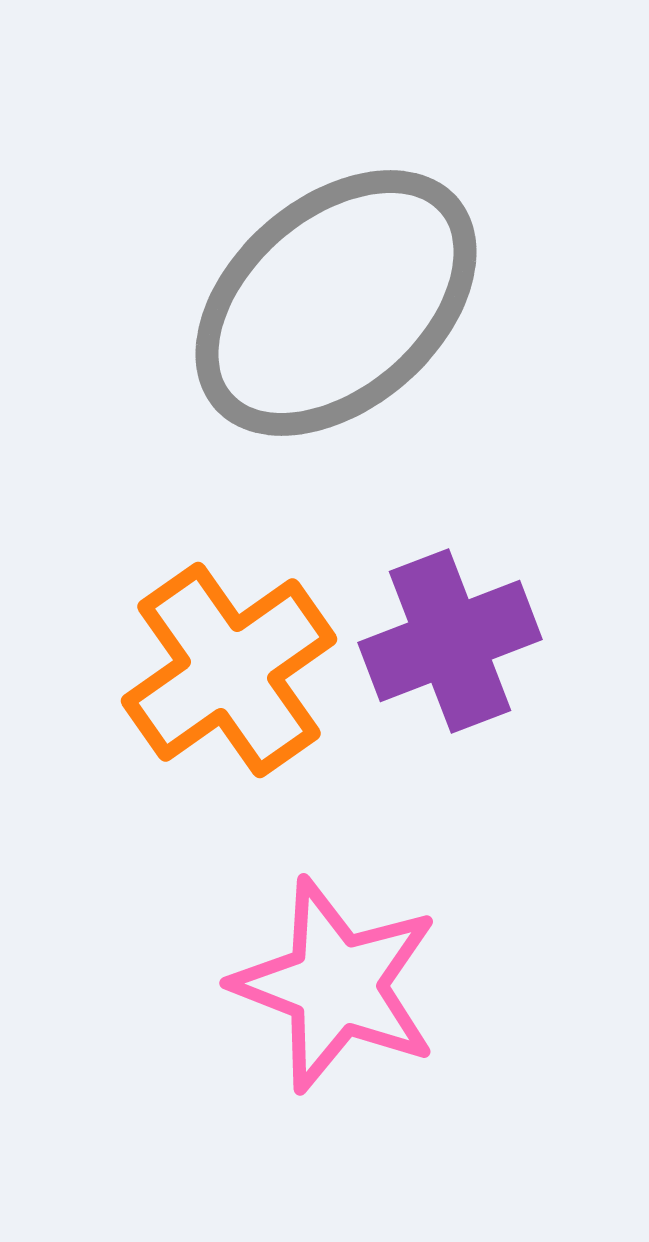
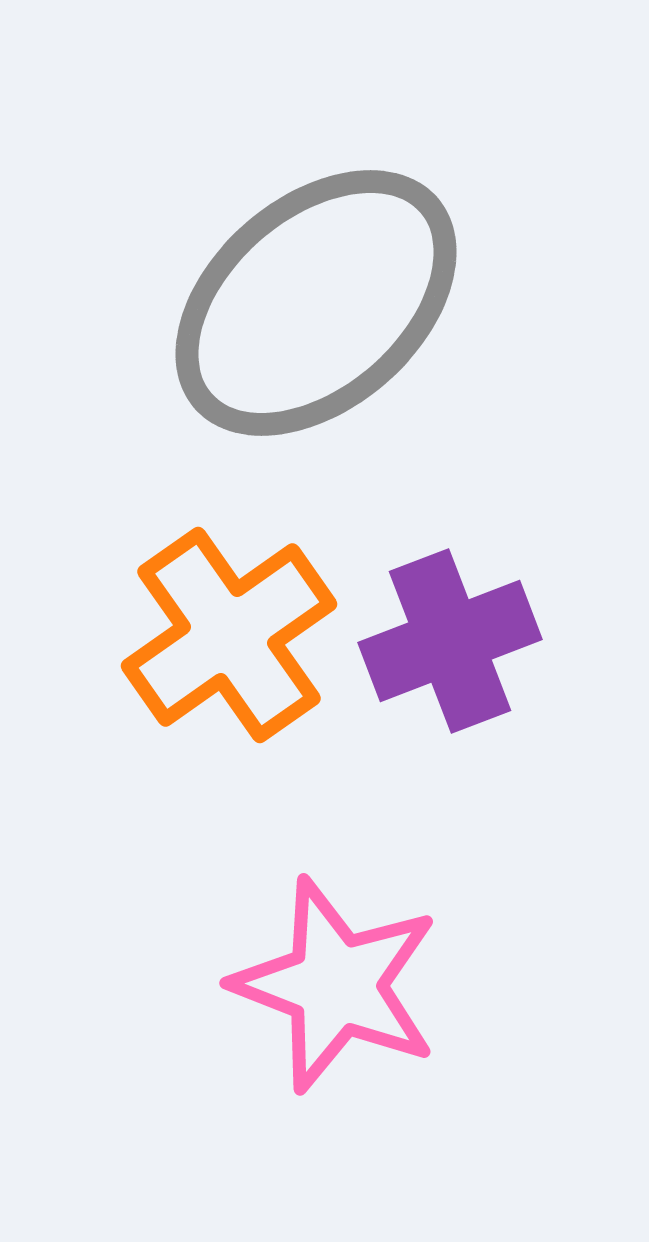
gray ellipse: moved 20 px left
orange cross: moved 35 px up
